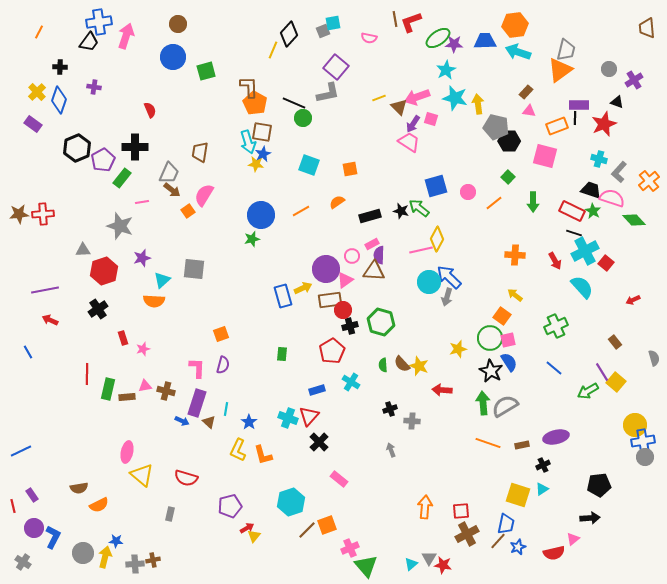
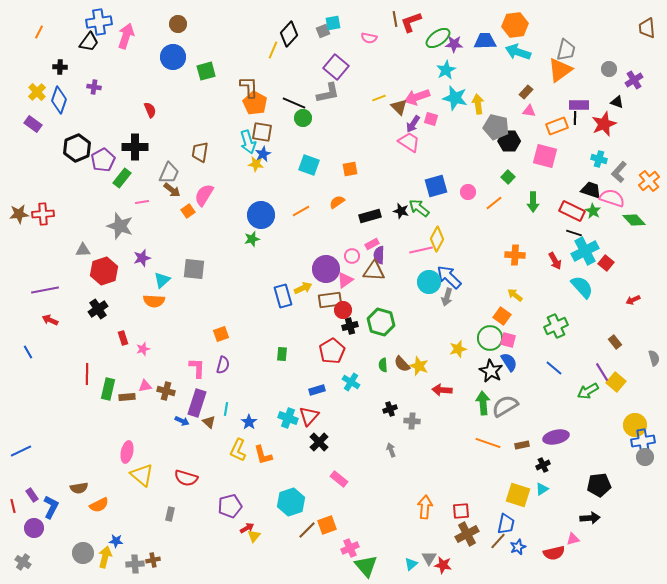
pink square at (508, 340): rotated 28 degrees clockwise
blue L-shape at (53, 537): moved 2 px left, 30 px up
pink triangle at (573, 539): rotated 24 degrees clockwise
